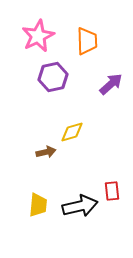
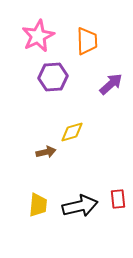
purple hexagon: rotated 8 degrees clockwise
red rectangle: moved 6 px right, 8 px down
